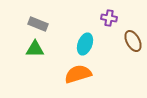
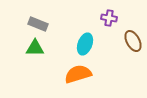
green triangle: moved 1 px up
